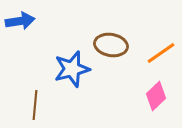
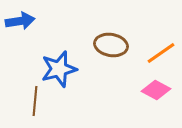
blue star: moved 13 px left
pink diamond: moved 6 px up; rotated 72 degrees clockwise
brown line: moved 4 px up
